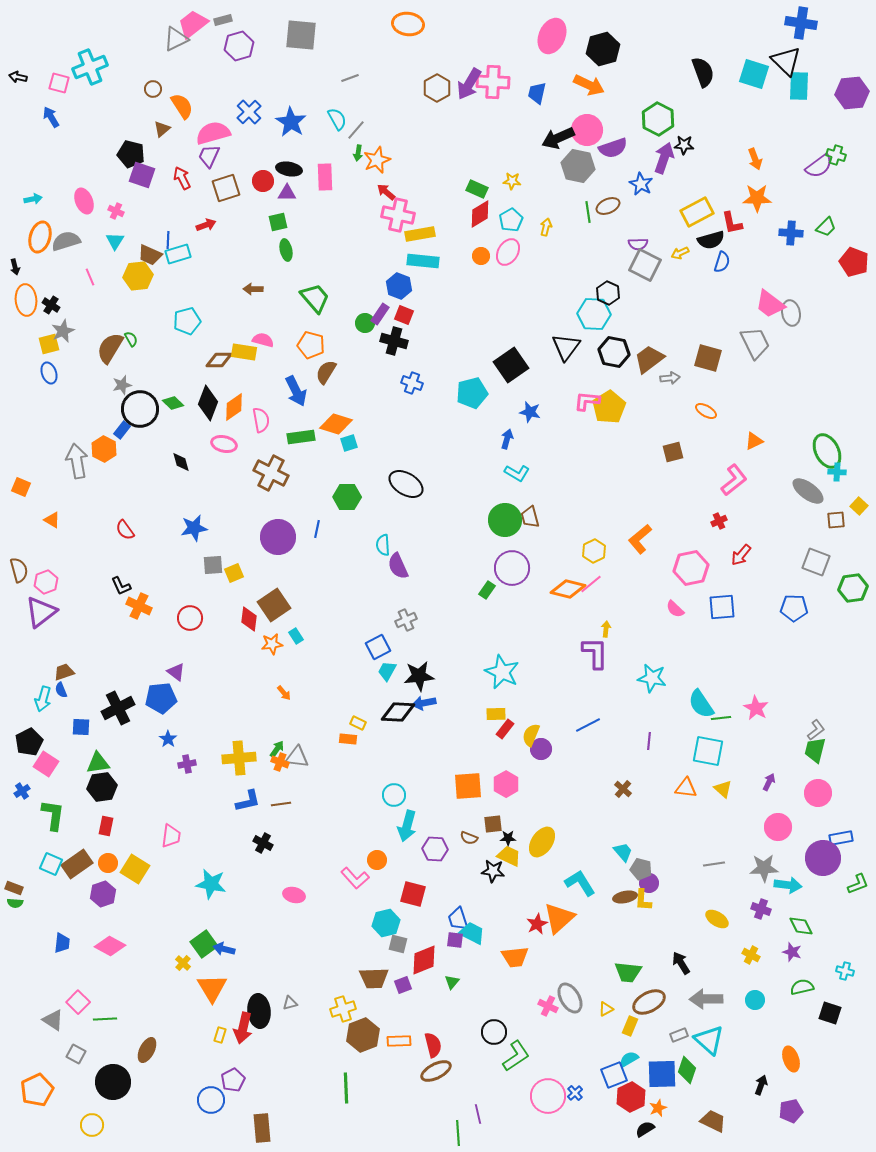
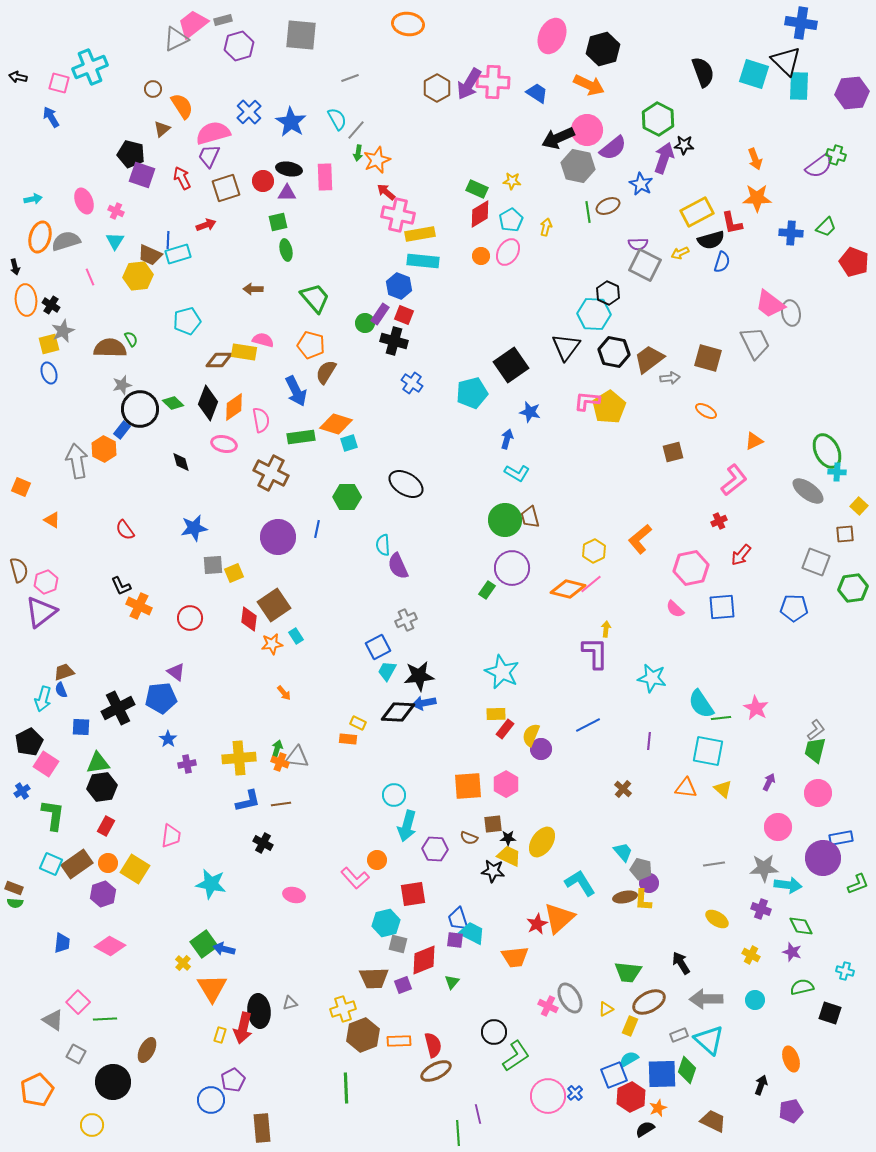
blue trapezoid at (537, 93): rotated 110 degrees clockwise
purple semicircle at (613, 148): rotated 20 degrees counterclockwise
brown semicircle at (110, 348): rotated 60 degrees clockwise
blue cross at (412, 383): rotated 15 degrees clockwise
brown square at (836, 520): moved 9 px right, 14 px down
green arrow at (277, 749): rotated 18 degrees counterclockwise
red rectangle at (106, 826): rotated 18 degrees clockwise
red square at (413, 894): rotated 24 degrees counterclockwise
